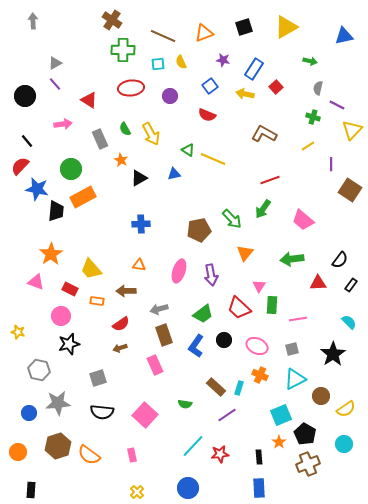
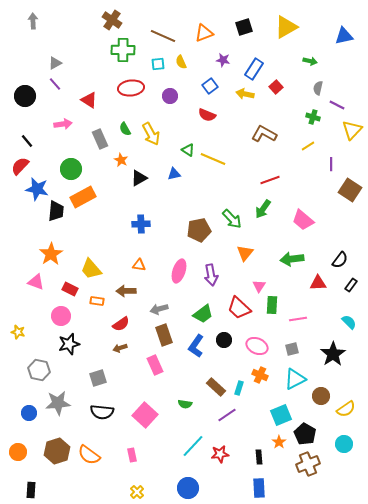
brown hexagon at (58, 446): moved 1 px left, 5 px down
